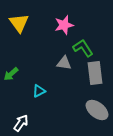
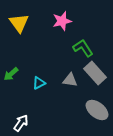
pink star: moved 2 px left, 4 px up
gray triangle: moved 6 px right, 17 px down
gray rectangle: rotated 35 degrees counterclockwise
cyan triangle: moved 8 px up
